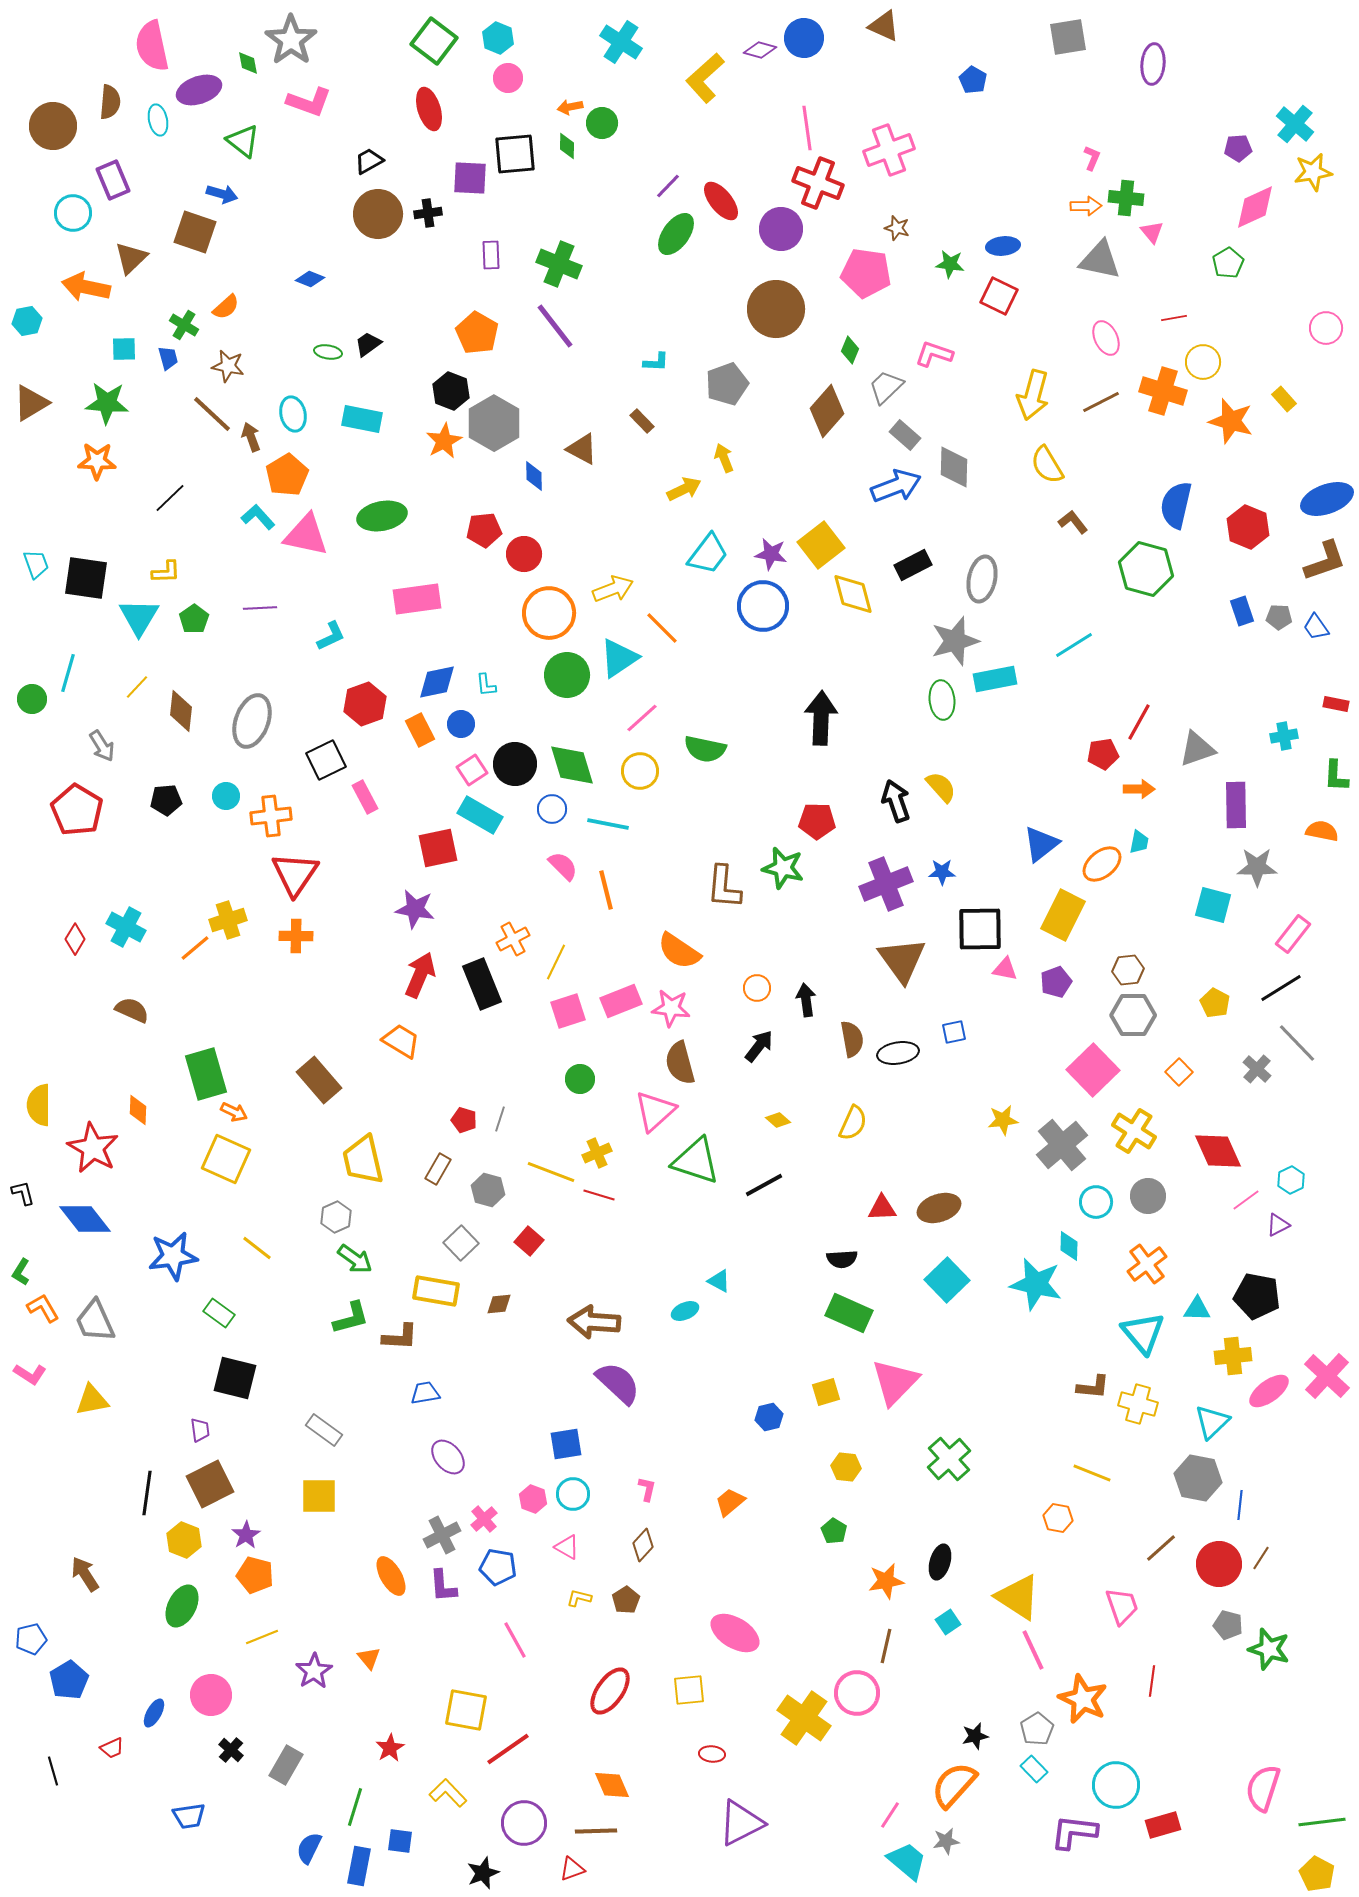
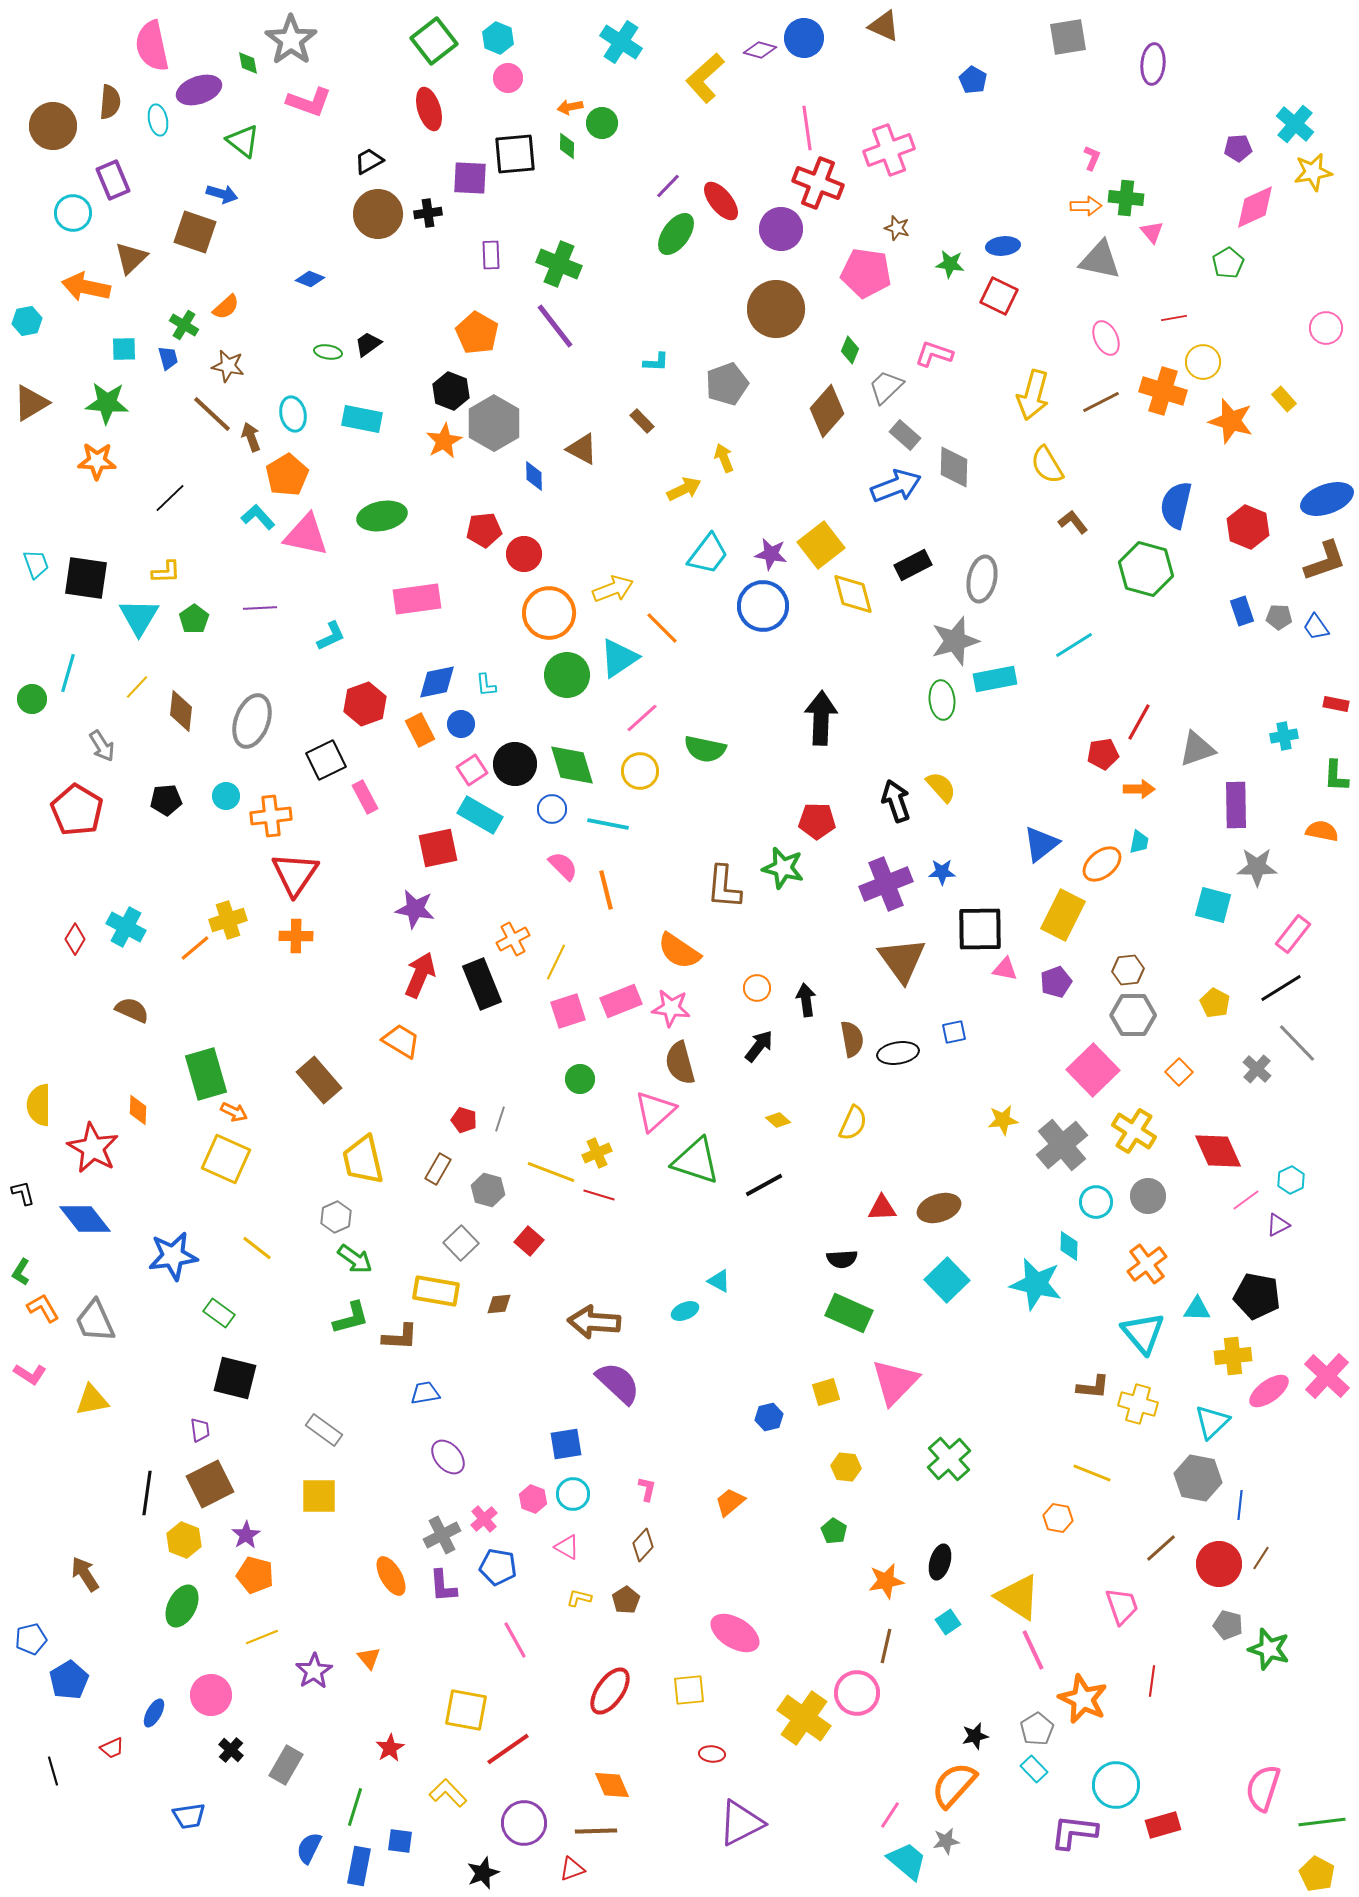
green square at (434, 41): rotated 15 degrees clockwise
